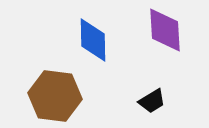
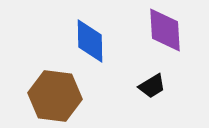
blue diamond: moved 3 px left, 1 px down
black trapezoid: moved 15 px up
